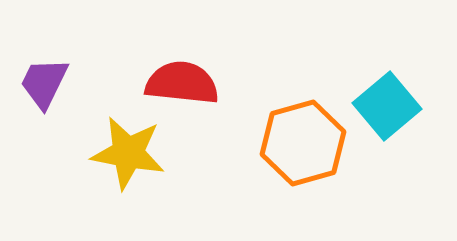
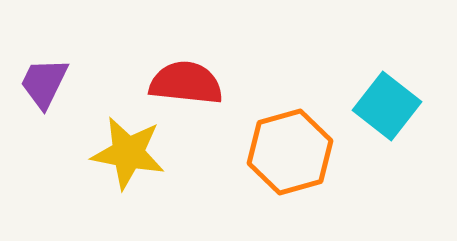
red semicircle: moved 4 px right
cyan square: rotated 12 degrees counterclockwise
orange hexagon: moved 13 px left, 9 px down
